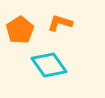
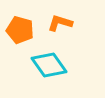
orange pentagon: rotated 24 degrees counterclockwise
